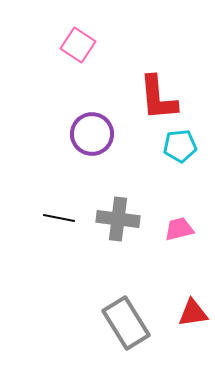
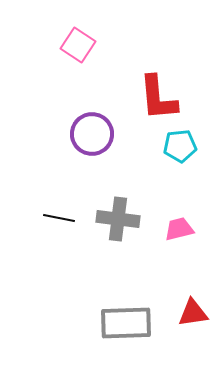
gray rectangle: rotated 60 degrees counterclockwise
